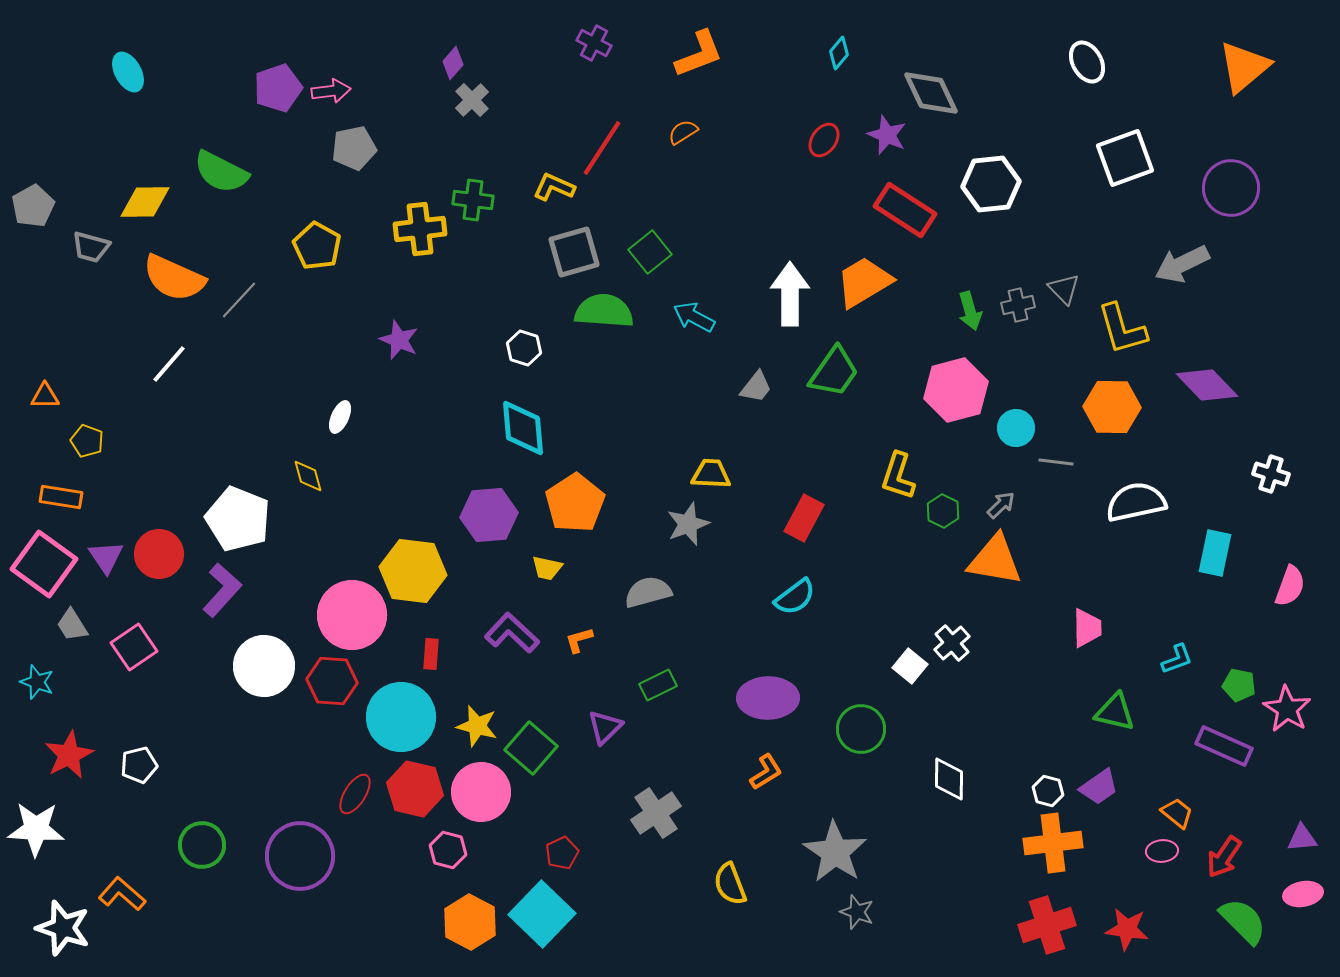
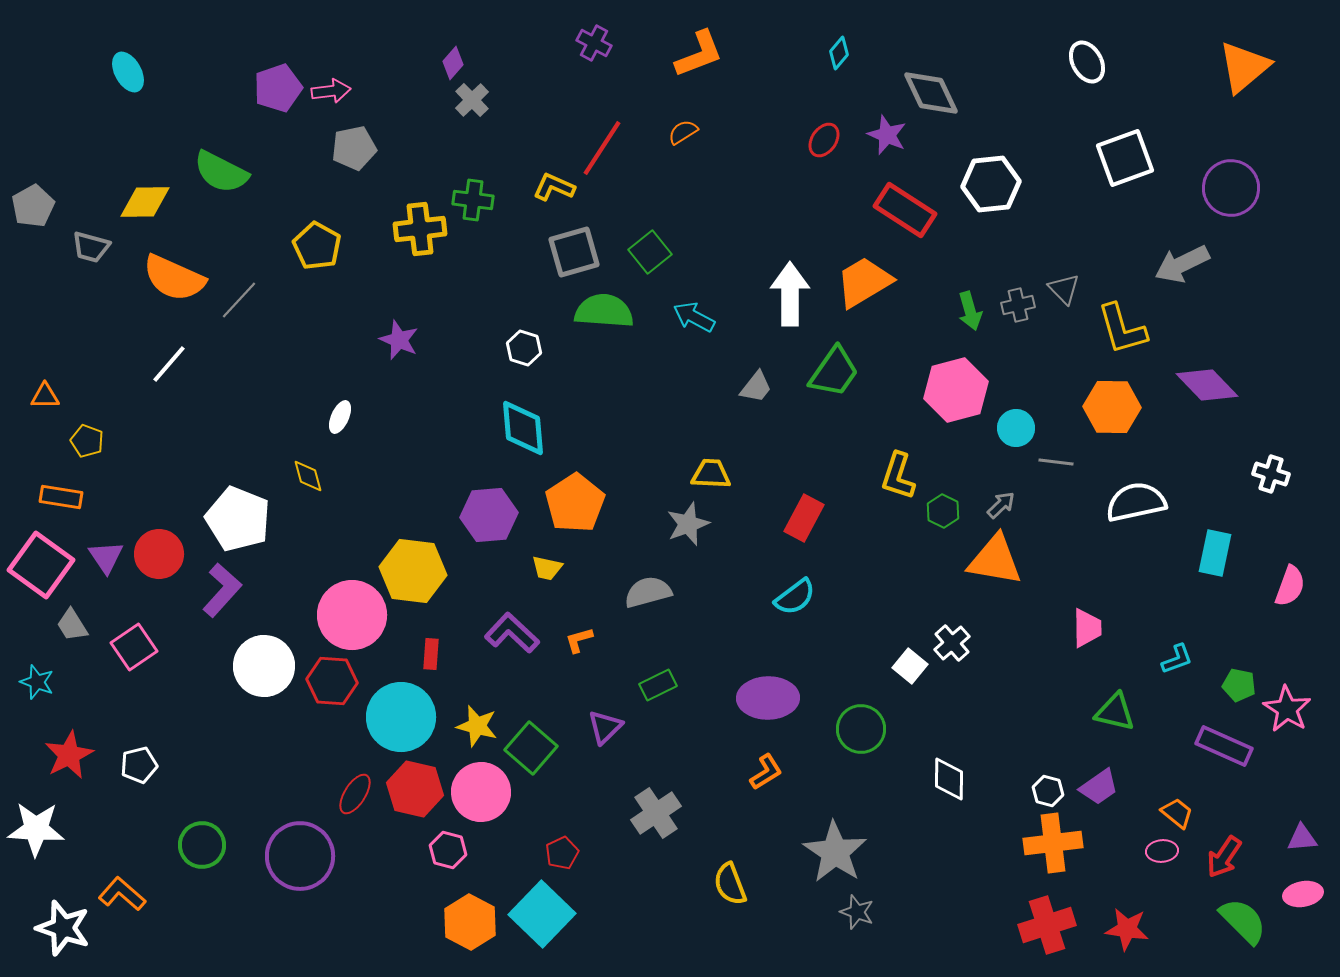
pink square at (44, 564): moved 3 px left, 1 px down
